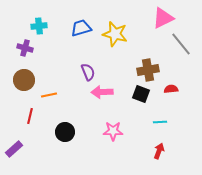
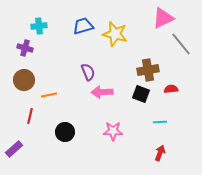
blue trapezoid: moved 2 px right, 2 px up
red arrow: moved 1 px right, 2 px down
